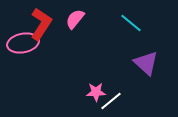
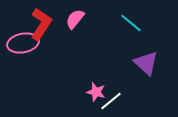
pink star: rotated 18 degrees clockwise
